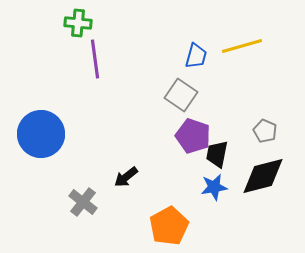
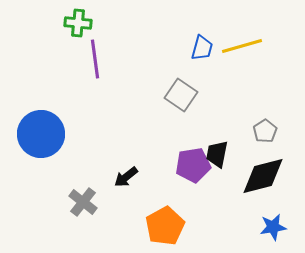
blue trapezoid: moved 6 px right, 8 px up
gray pentagon: rotated 15 degrees clockwise
purple pentagon: moved 29 px down; rotated 28 degrees counterclockwise
blue star: moved 59 px right, 40 px down
orange pentagon: moved 4 px left
